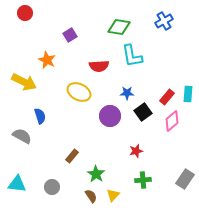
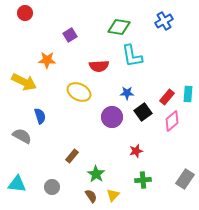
orange star: rotated 24 degrees counterclockwise
purple circle: moved 2 px right, 1 px down
